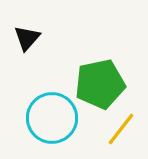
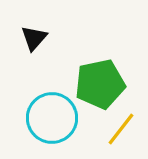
black triangle: moved 7 px right
